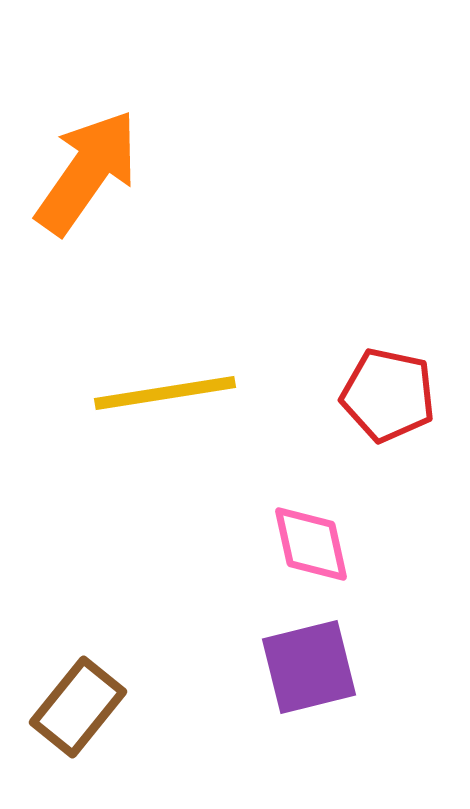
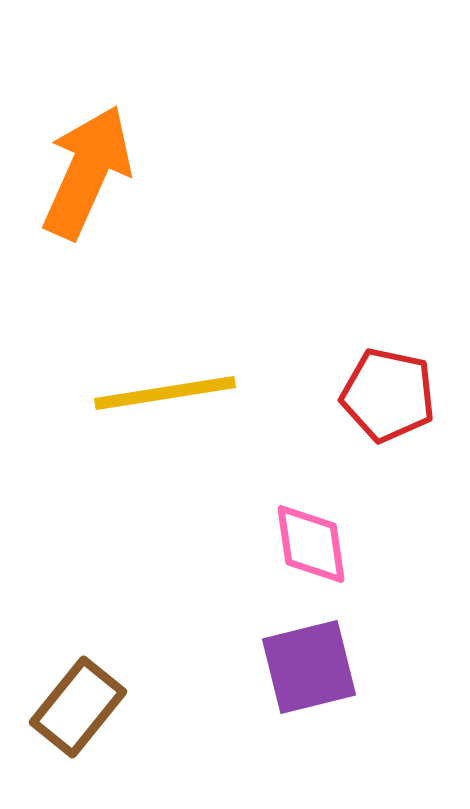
orange arrow: rotated 11 degrees counterclockwise
pink diamond: rotated 4 degrees clockwise
